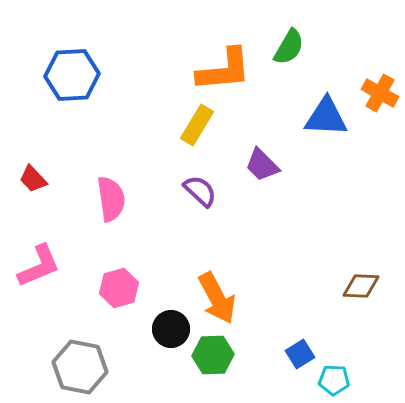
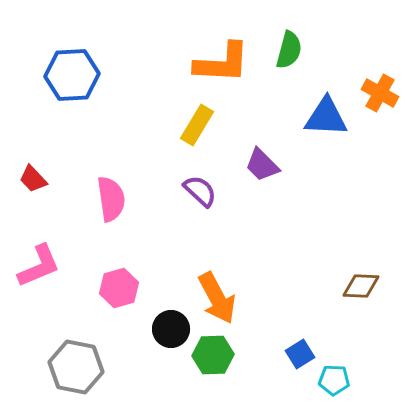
green semicircle: moved 3 px down; rotated 15 degrees counterclockwise
orange L-shape: moved 2 px left, 7 px up; rotated 8 degrees clockwise
gray hexagon: moved 4 px left
